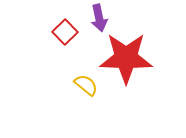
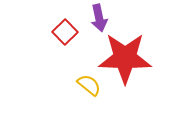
red star: moved 1 px left
yellow semicircle: moved 3 px right
